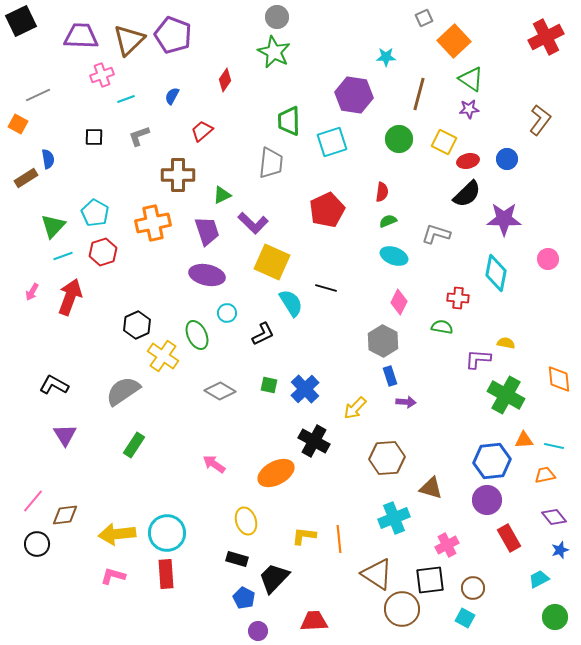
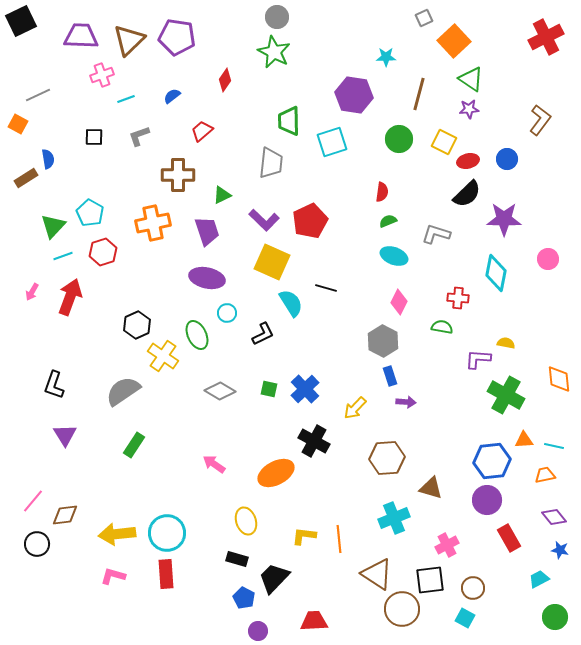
purple pentagon at (173, 35): moved 4 px right, 2 px down; rotated 12 degrees counterclockwise
blue semicircle at (172, 96): rotated 24 degrees clockwise
red pentagon at (327, 210): moved 17 px left, 11 px down
cyan pentagon at (95, 213): moved 5 px left
purple L-shape at (253, 223): moved 11 px right, 3 px up
purple ellipse at (207, 275): moved 3 px down
black L-shape at (54, 385): rotated 100 degrees counterclockwise
green square at (269, 385): moved 4 px down
blue star at (560, 550): rotated 30 degrees clockwise
